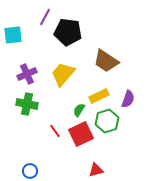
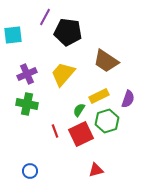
red line: rotated 16 degrees clockwise
